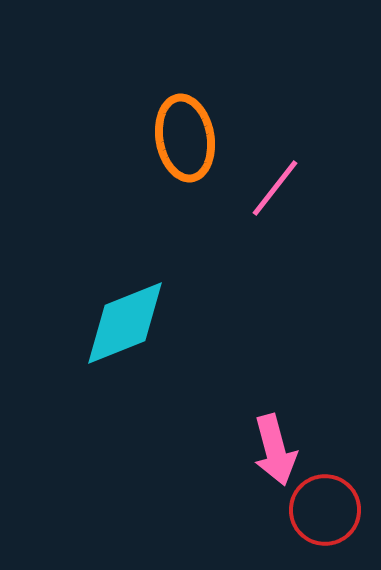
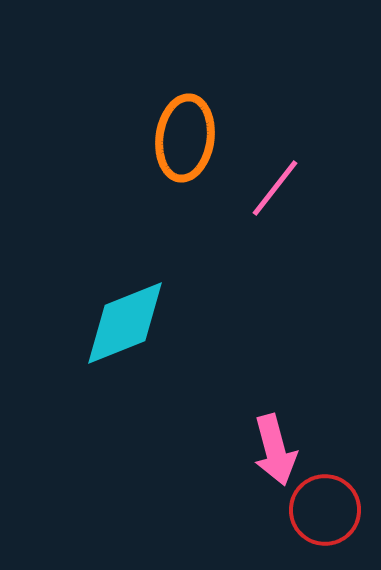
orange ellipse: rotated 18 degrees clockwise
